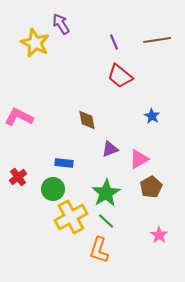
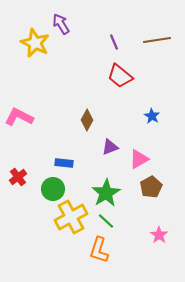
brown diamond: rotated 40 degrees clockwise
purple triangle: moved 2 px up
